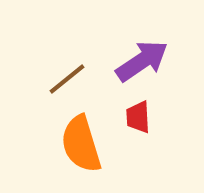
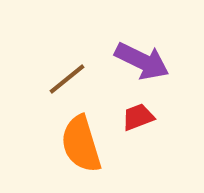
purple arrow: rotated 60 degrees clockwise
red trapezoid: rotated 72 degrees clockwise
